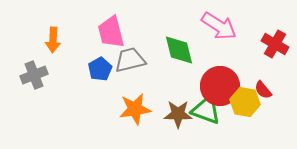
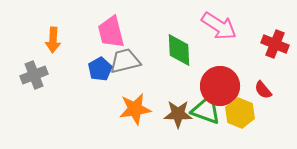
red cross: rotated 8 degrees counterclockwise
green diamond: rotated 12 degrees clockwise
gray trapezoid: moved 5 px left, 1 px down
yellow hexagon: moved 5 px left, 11 px down; rotated 12 degrees clockwise
